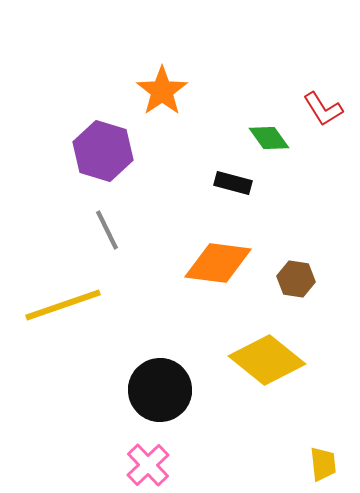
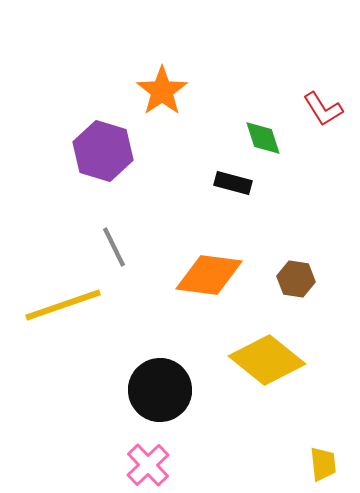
green diamond: moved 6 px left; rotated 18 degrees clockwise
gray line: moved 7 px right, 17 px down
orange diamond: moved 9 px left, 12 px down
